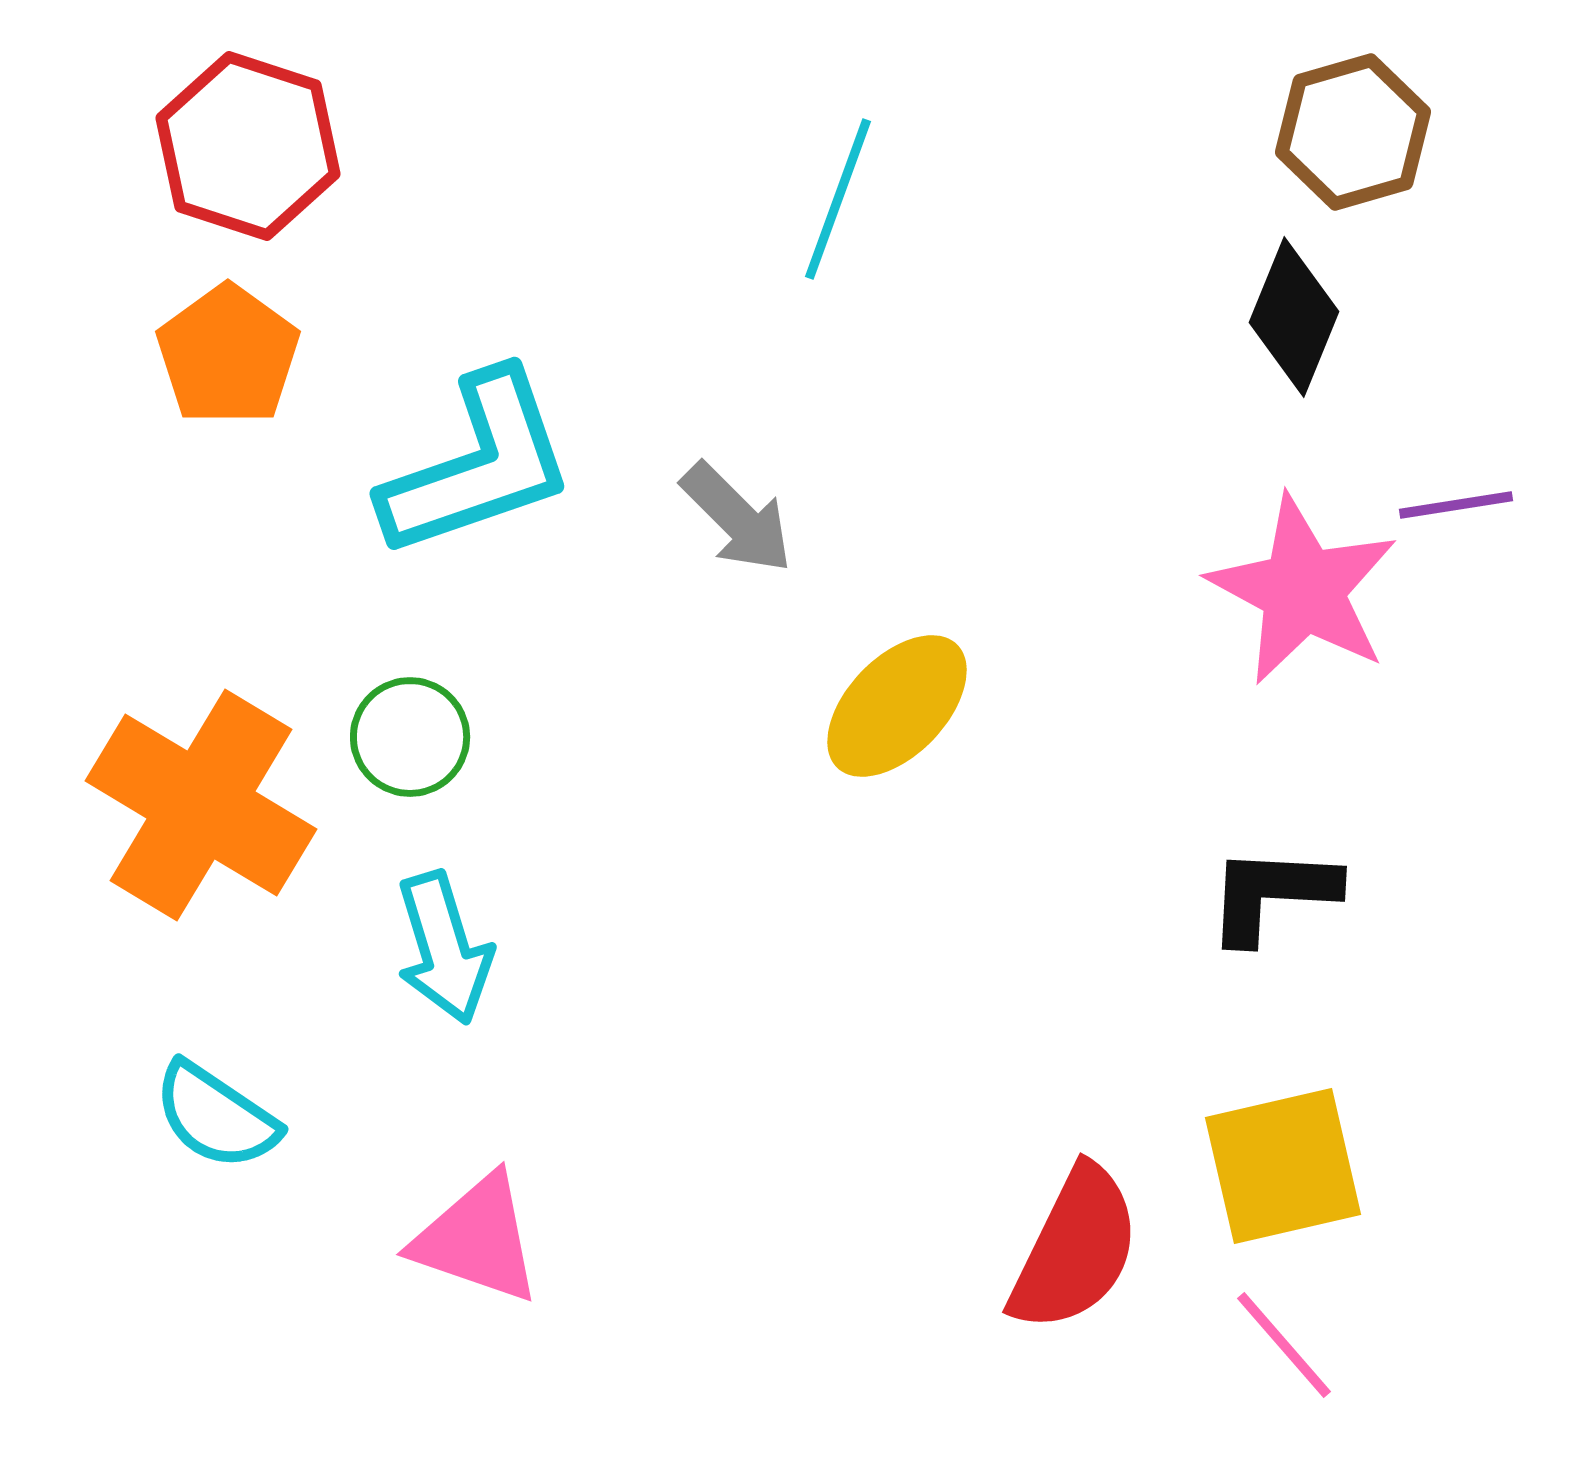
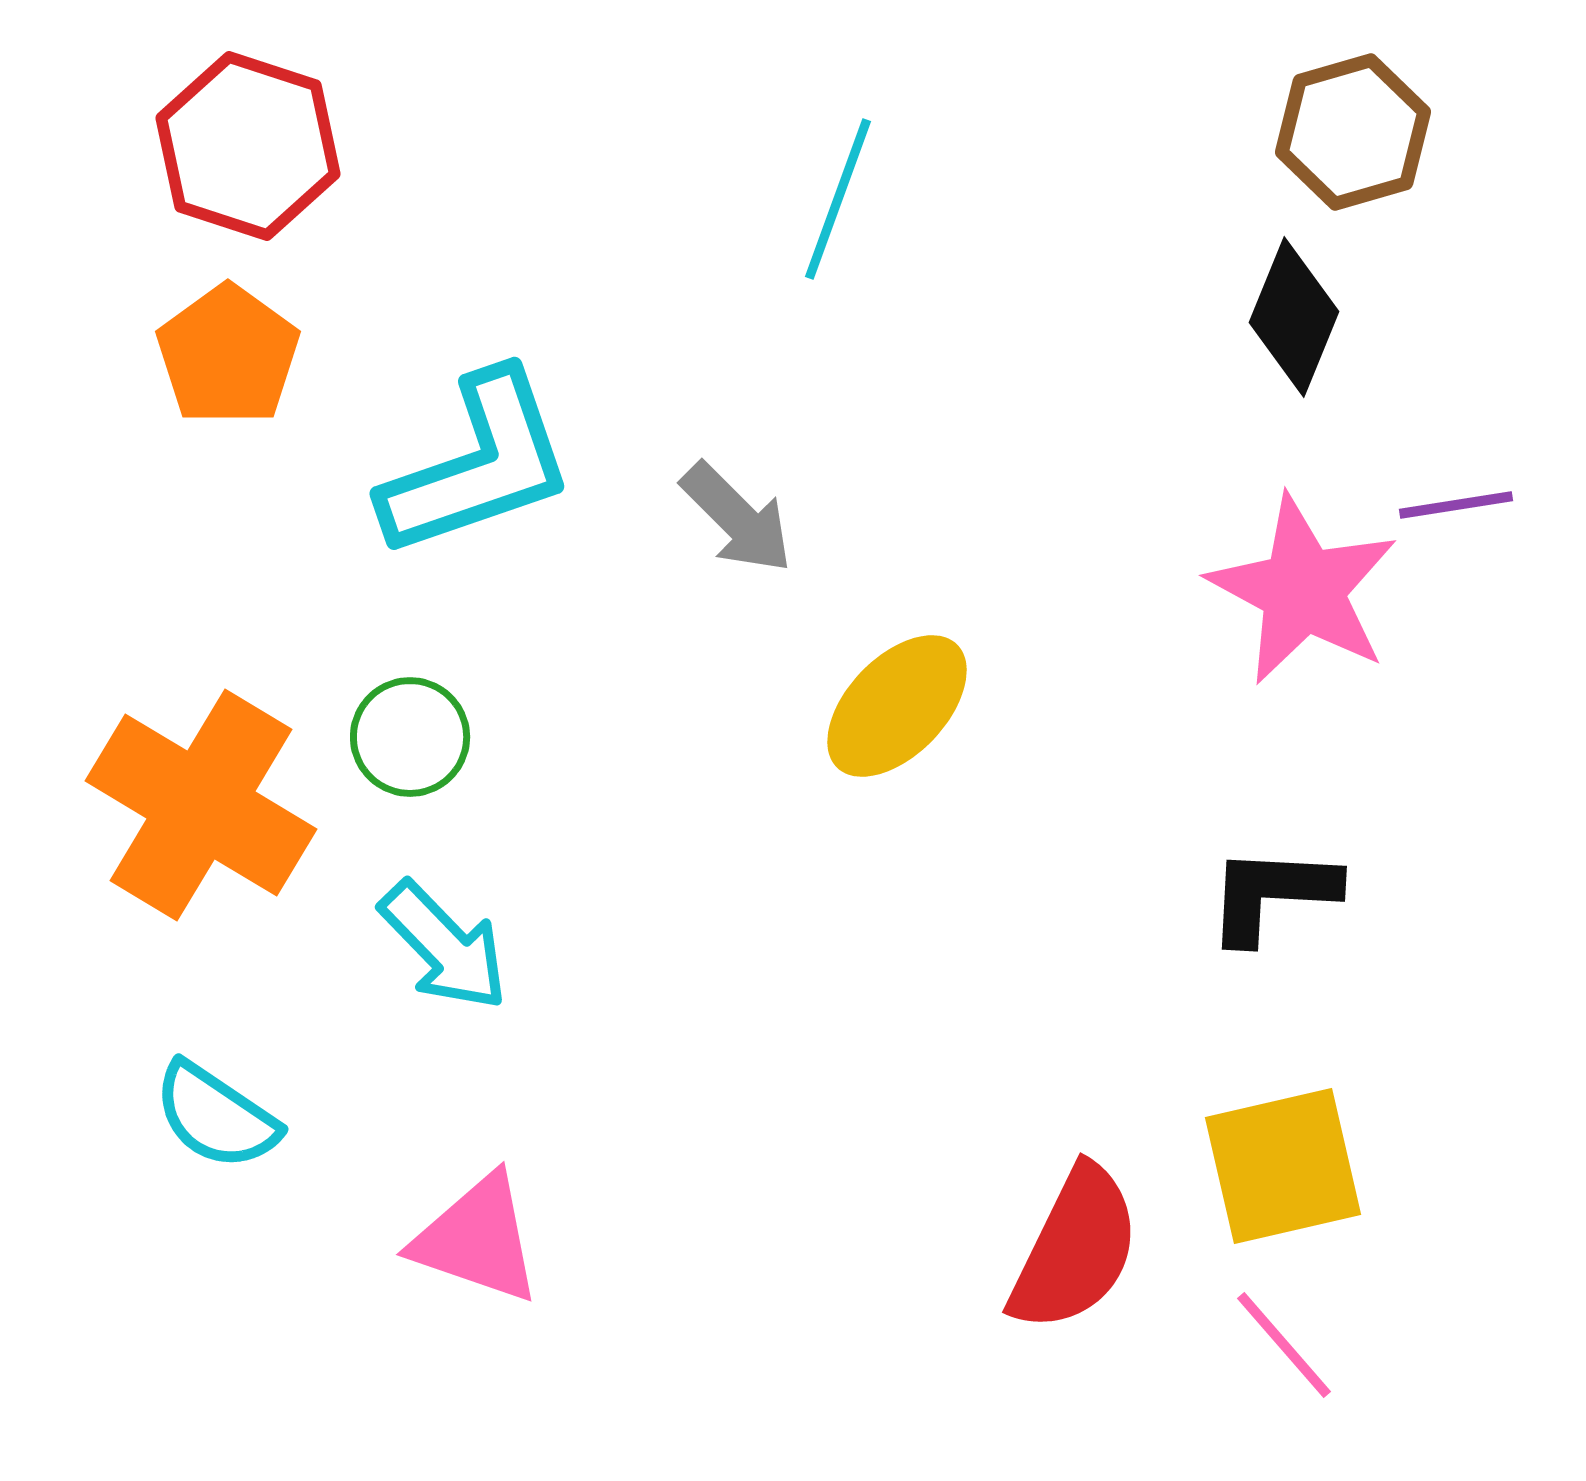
cyan arrow: moved 2 px up; rotated 27 degrees counterclockwise
